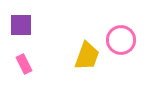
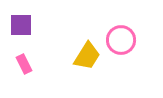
yellow trapezoid: rotated 12 degrees clockwise
